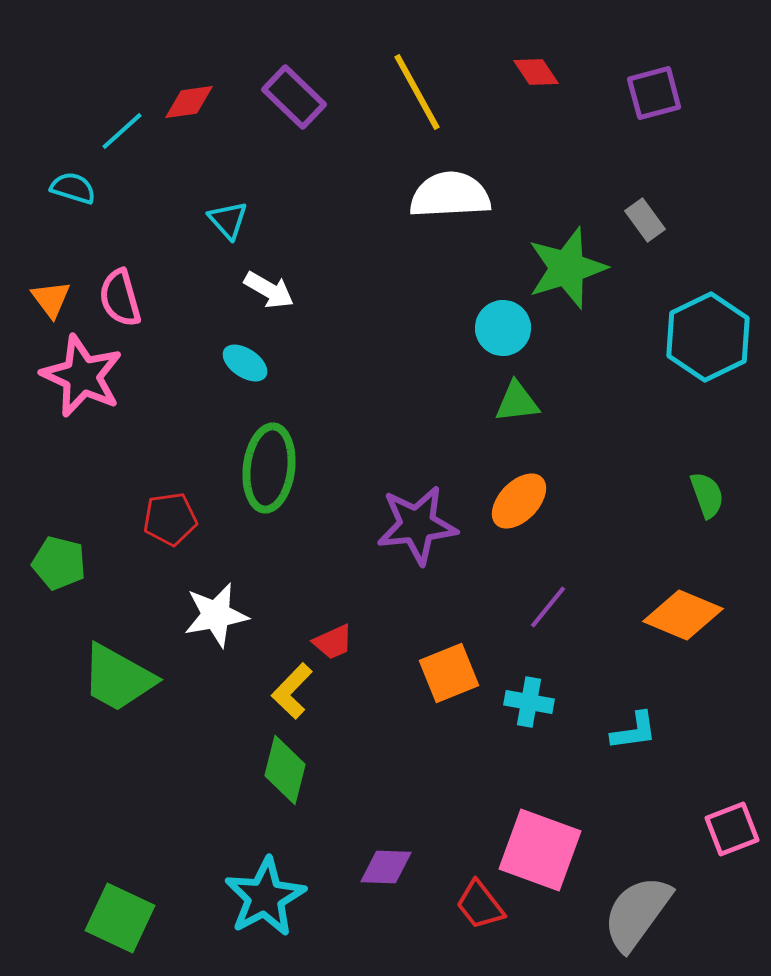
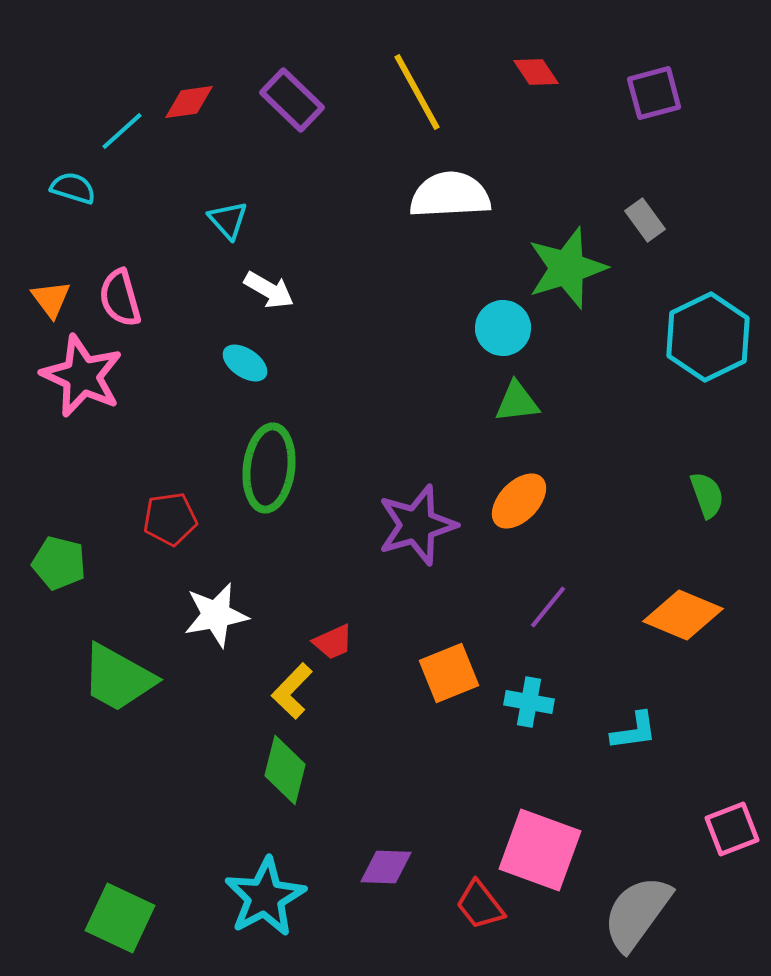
purple rectangle at (294, 97): moved 2 px left, 3 px down
purple star at (417, 525): rotated 10 degrees counterclockwise
